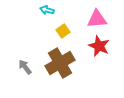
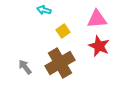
cyan arrow: moved 3 px left
